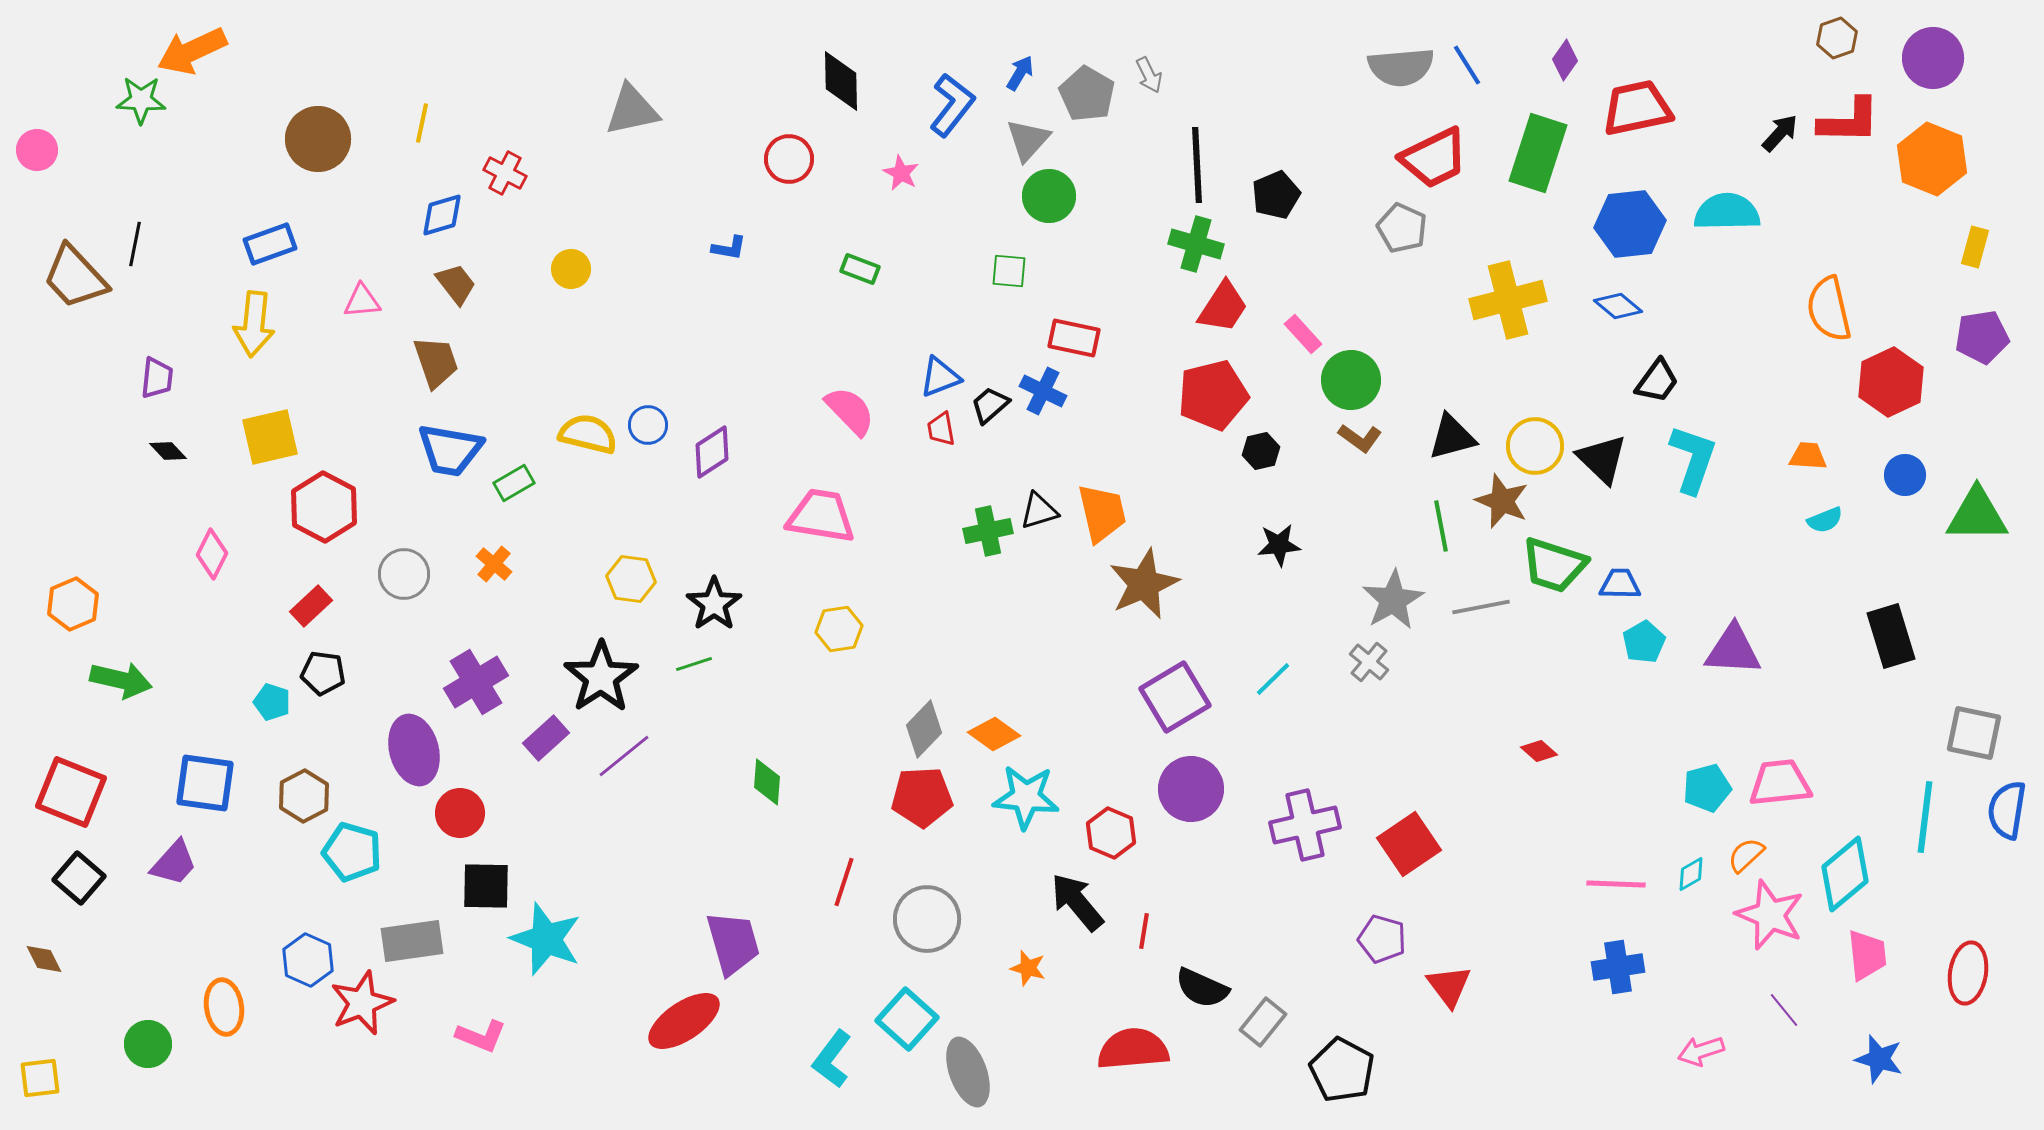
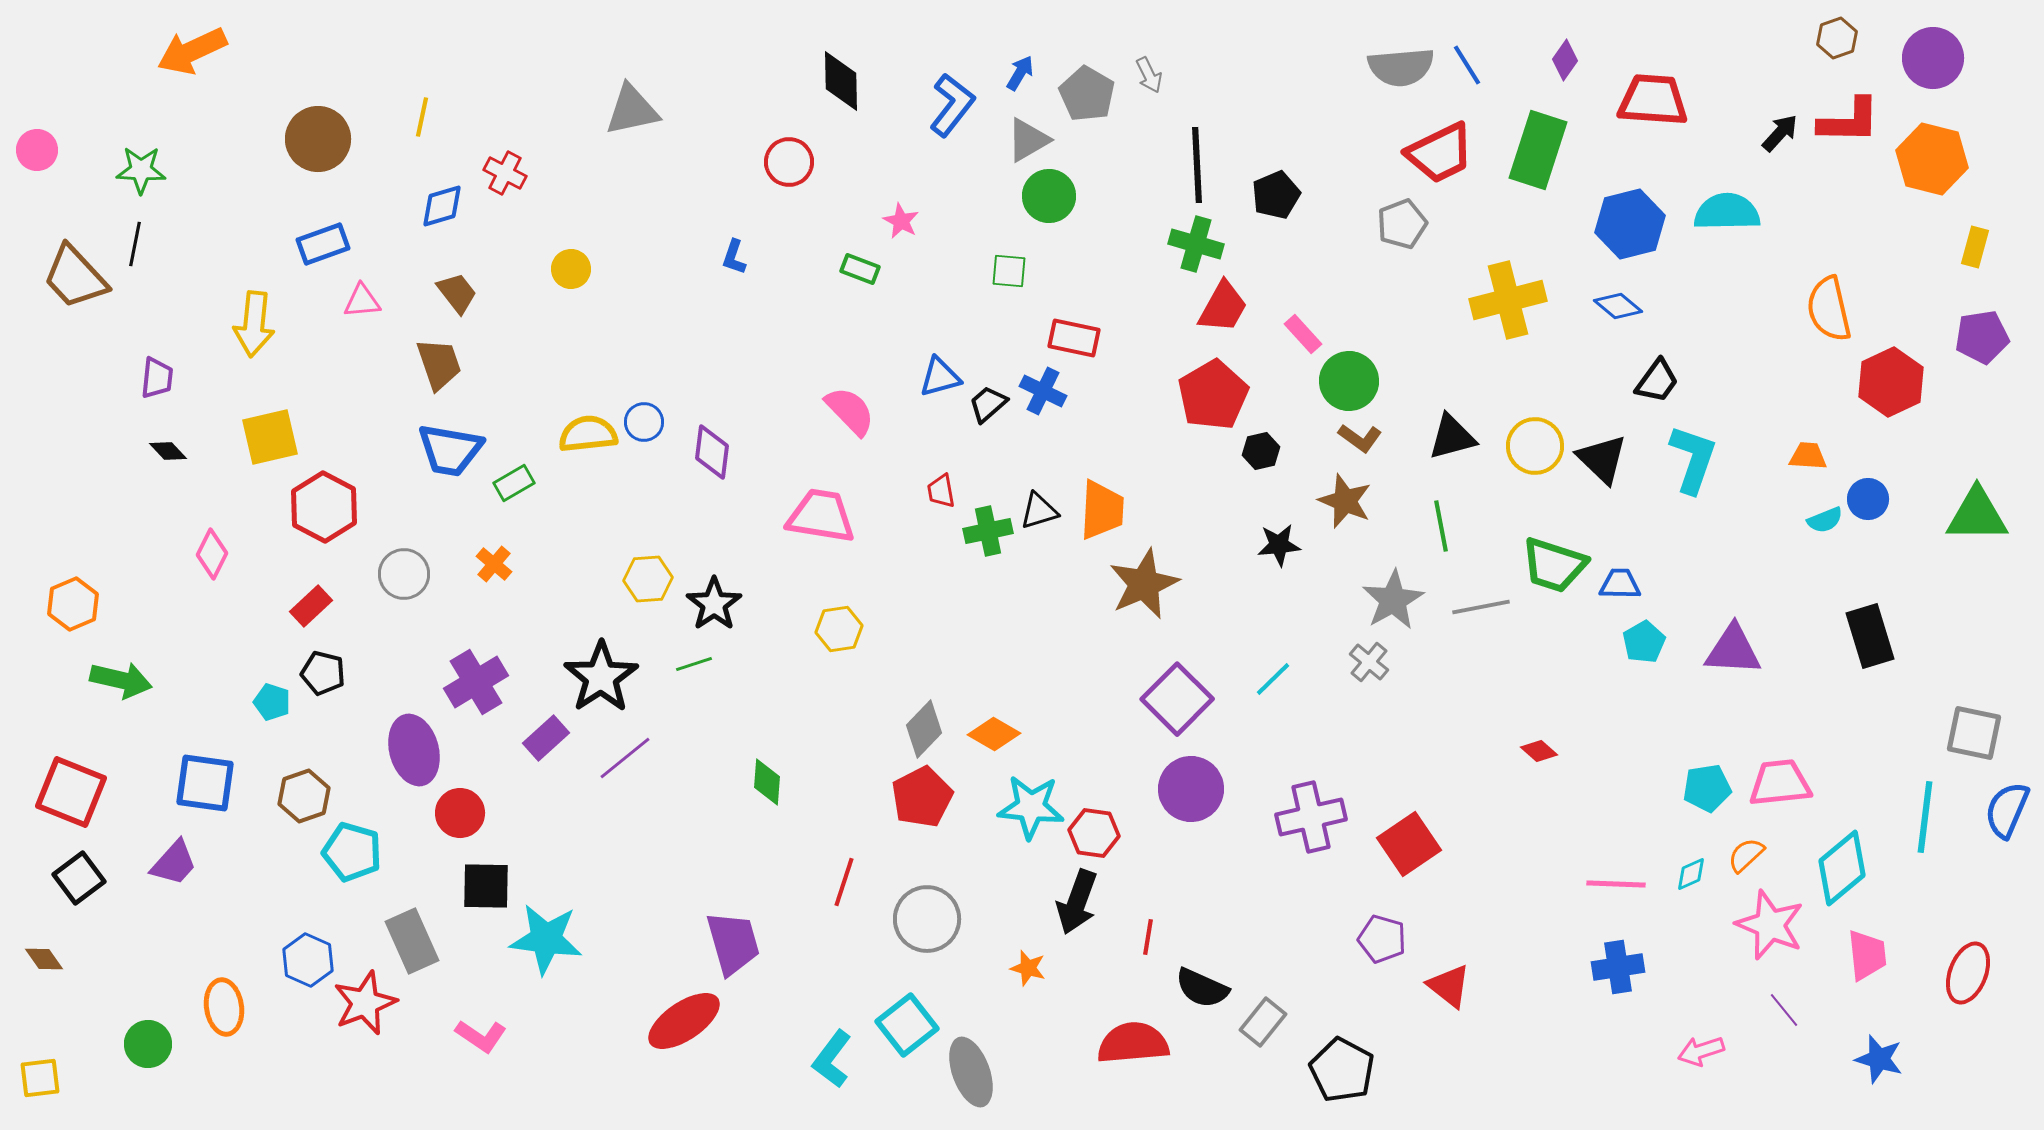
green star at (141, 100): moved 70 px down
red trapezoid at (1637, 108): moved 16 px right, 8 px up; rotated 16 degrees clockwise
yellow line at (422, 123): moved 6 px up
gray triangle at (1028, 140): rotated 18 degrees clockwise
green rectangle at (1538, 153): moved 3 px up
red trapezoid at (1434, 158): moved 6 px right, 5 px up
red circle at (789, 159): moved 3 px down
orange hexagon at (1932, 159): rotated 8 degrees counterclockwise
pink star at (901, 173): moved 48 px down
blue diamond at (442, 215): moved 9 px up
blue hexagon at (1630, 224): rotated 8 degrees counterclockwise
gray pentagon at (1402, 228): moved 4 px up; rotated 27 degrees clockwise
blue rectangle at (270, 244): moved 53 px right
blue L-shape at (729, 248): moved 5 px right, 9 px down; rotated 99 degrees clockwise
brown trapezoid at (456, 284): moved 1 px right, 9 px down
red trapezoid at (1223, 307): rotated 4 degrees counterclockwise
brown trapezoid at (436, 362): moved 3 px right, 2 px down
blue triangle at (940, 377): rotated 6 degrees clockwise
green circle at (1351, 380): moved 2 px left, 1 px down
red pentagon at (1213, 395): rotated 16 degrees counterclockwise
black trapezoid at (990, 405): moved 2 px left, 1 px up
blue circle at (648, 425): moved 4 px left, 3 px up
red trapezoid at (941, 429): moved 62 px down
yellow semicircle at (588, 434): rotated 20 degrees counterclockwise
purple diamond at (712, 452): rotated 50 degrees counterclockwise
blue circle at (1905, 475): moved 37 px left, 24 px down
brown star at (1502, 501): moved 157 px left
orange trapezoid at (1102, 513): moved 3 px up; rotated 16 degrees clockwise
yellow hexagon at (631, 579): moved 17 px right; rotated 12 degrees counterclockwise
black rectangle at (1891, 636): moved 21 px left
black pentagon at (323, 673): rotated 6 degrees clockwise
purple square at (1175, 697): moved 2 px right, 2 px down; rotated 14 degrees counterclockwise
orange diamond at (994, 734): rotated 6 degrees counterclockwise
purple line at (624, 756): moved 1 px right, 2 px down
cyan pentagon at (1707, 788): rotated 6 degrees clockwise
brown hexagon at (304, 796): rotated 9 degrees clockwise
red pentagon at (922, 797): rotated 24 degrees counterclockwise
cyan star at (1026, 797): moved 5 px right, 10 px down
blue semicircle at (2007, 810): rotated 14 degrees clockwise
purple cross at (1305, 825): moved 6 px right, 8 px up
red hexagon at (1111, 833): moved 17 px left; rotated 15 degrees counterclockwise
cyan diamond at (1691, 874): rotated 6 degrees clockwise
cyan diamond at (1845, 874): moved 3 px left, 6 px up
black square at (79, 878): rotated 12 degrees clockwise
black arrow at (1077, 902): rotated 120 degrees counterclockwise
pink star at (1770, 915): moved 10 px down
red line at (1144, 931): moved 4 px right, 6 px down
cyan star at (546, 939): rotated 14 degrees counterclockwise
gray rectangle at (412, 941): rotated 74 degrees clockwise
brown diamond at (44, 959): rotated 9 degrees counterclockwise
red ellipse at (1968, 973): rotated 12 degrees clockwise
red triangle at (1449, 986): rotated 15 degrees counterclockwise
red star at (362, 1003): moved 3 px right
cyan square at (907, 1019): moved 6 px down; rotated 10 degrees clockwise
pink L-shape at (481, 1036): rotated 12 degrees clockwise
red semicircle at (1133, 1049): moved 6 px up
gray ellipse at (968, 1072): moved 3 px right
